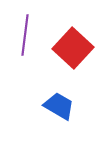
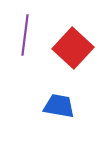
blue trapezoid: rotated 20 degrees counterclockwise
